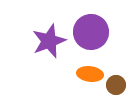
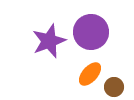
orange ellipse: rotated 55 degrees counterclockwise
brown circle: moved 2 px left, 2 px down
